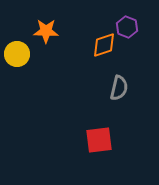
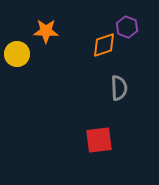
gray semicircle: rotated 15 degrees counterclockwise
